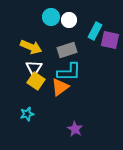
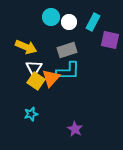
white circle: moved 2 px down
cyan rectangle: moved 2 px left, 9 px up
yellow arrow: moved 5 px left
cyan L-shape: moved 1 px left, 1 px up
orange triangle: moved 9 px left, 9 px up; rotated 12 degrees counterclockwise
cyan star: moved 4 px right
